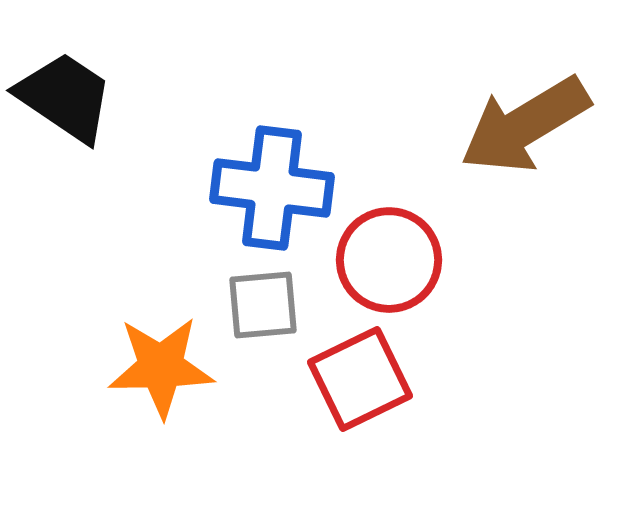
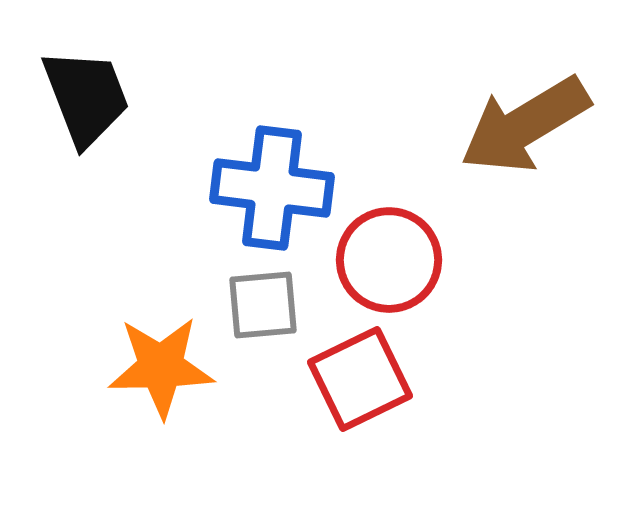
black trapezoid: moved 21 px right; rotated 35 degrees clockwise
